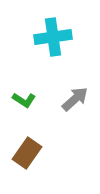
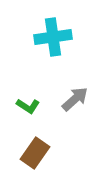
green L-shape: moved 4 px right, 6 px down
brown rectangle: moved 8 px right
